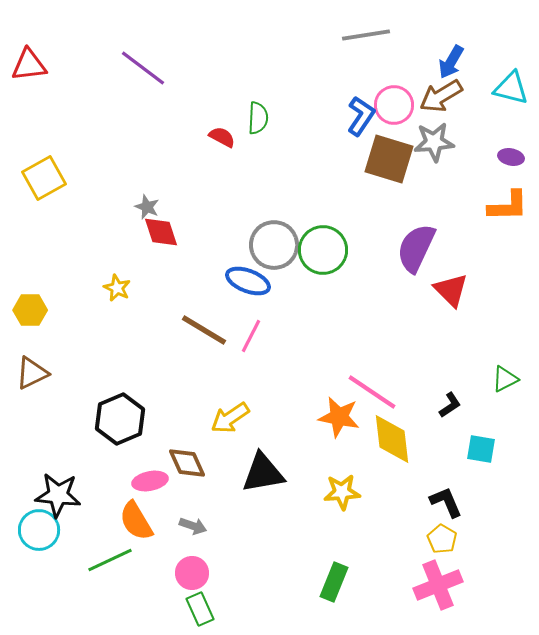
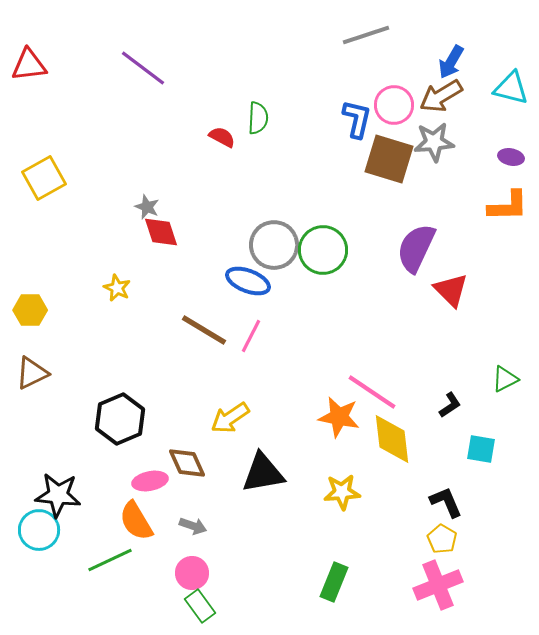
gray line at (366, 35): rotated 9 degrees counterclockwise
blue L-shape at (361, 116): moved 4 px left, 3 px down; rotated 21 degrees counterclockwise
green rectangle at (200, 609): moved 3 px up; rotated 12 degrees counterclockwise
